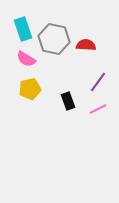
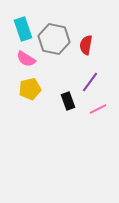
red semicircle: rotated 84 degrees counterclockwise
purple line: moved 8 px left
